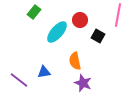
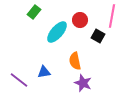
pink line: moved 6 px left, 1 px down
